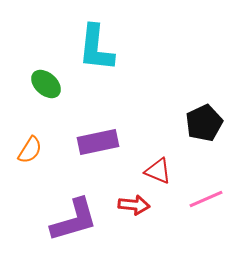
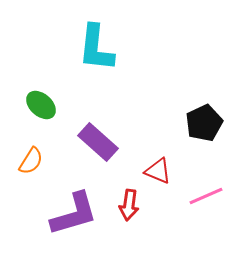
green ellipse: moved 5 px left, 21 px down
purple rectangle: rotated 54 degrees clockwise
orange semicircle: moved 1 px right, 11 px down
pink line: moved 3 px up
red arrow: moved 5 px left; rotated 92 degrees clockwise
purple L-shape: moved 6 px up
